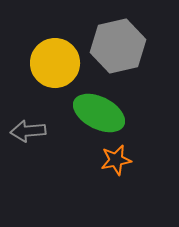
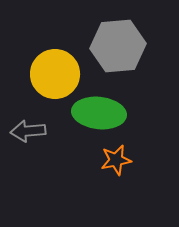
gray hexagon: rotated 8 degrees clockwise
yellow circle: moved 11 px down
green ellipse: rotated 21 degrees counterclockwise
